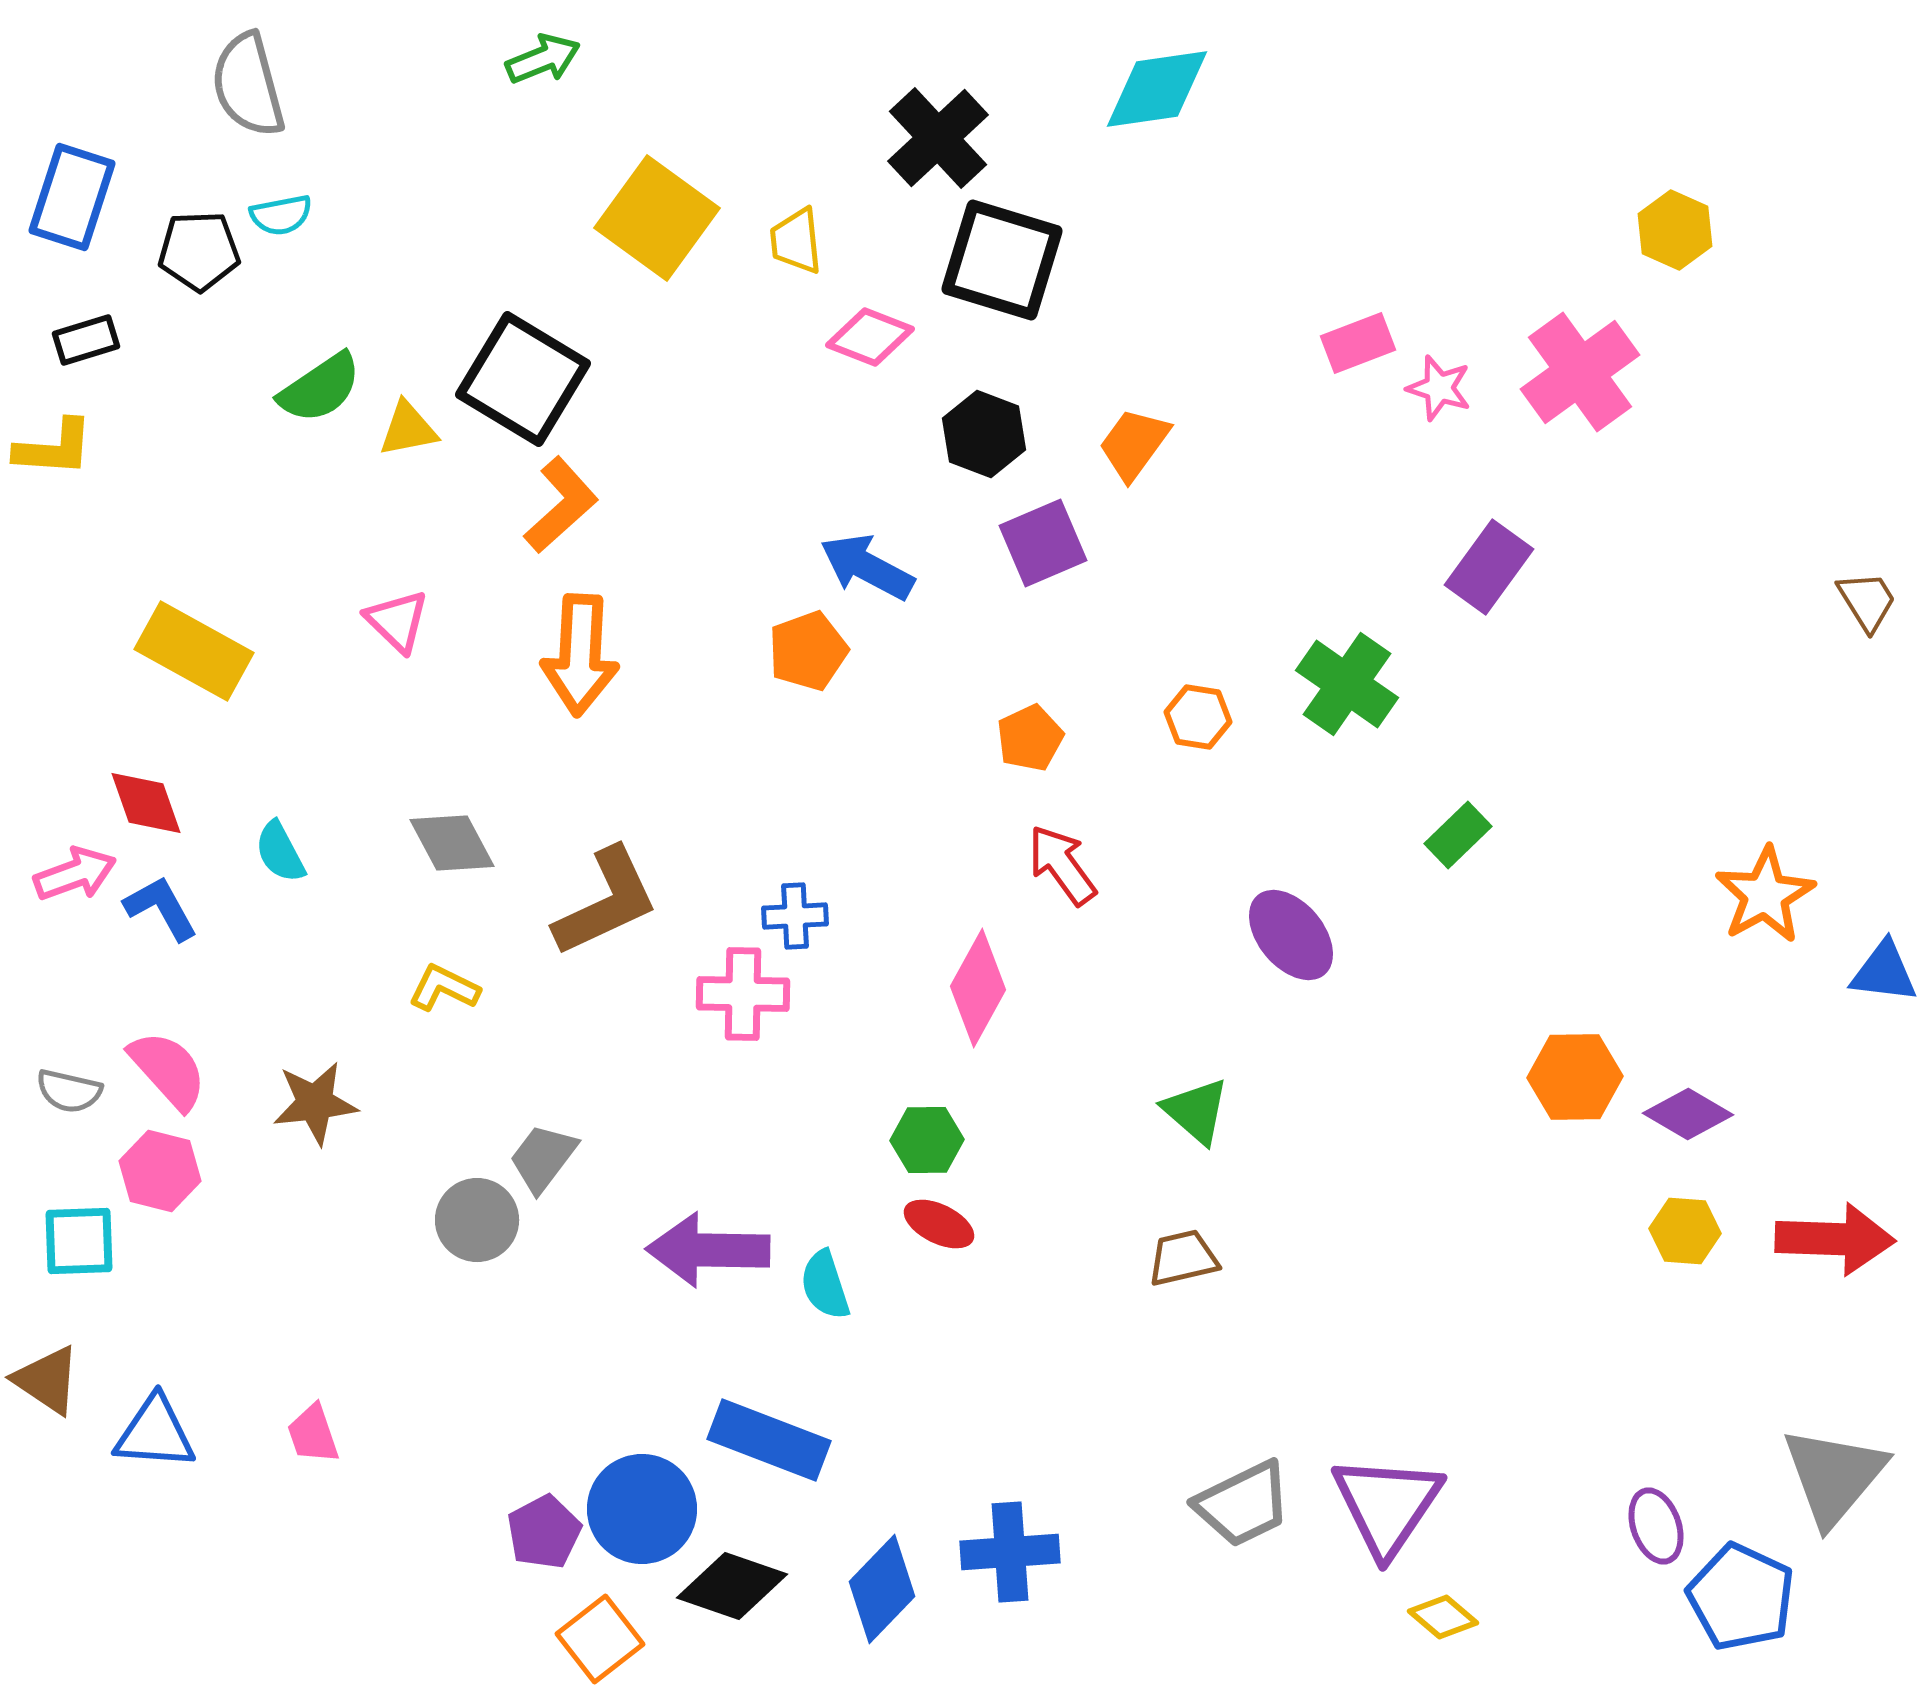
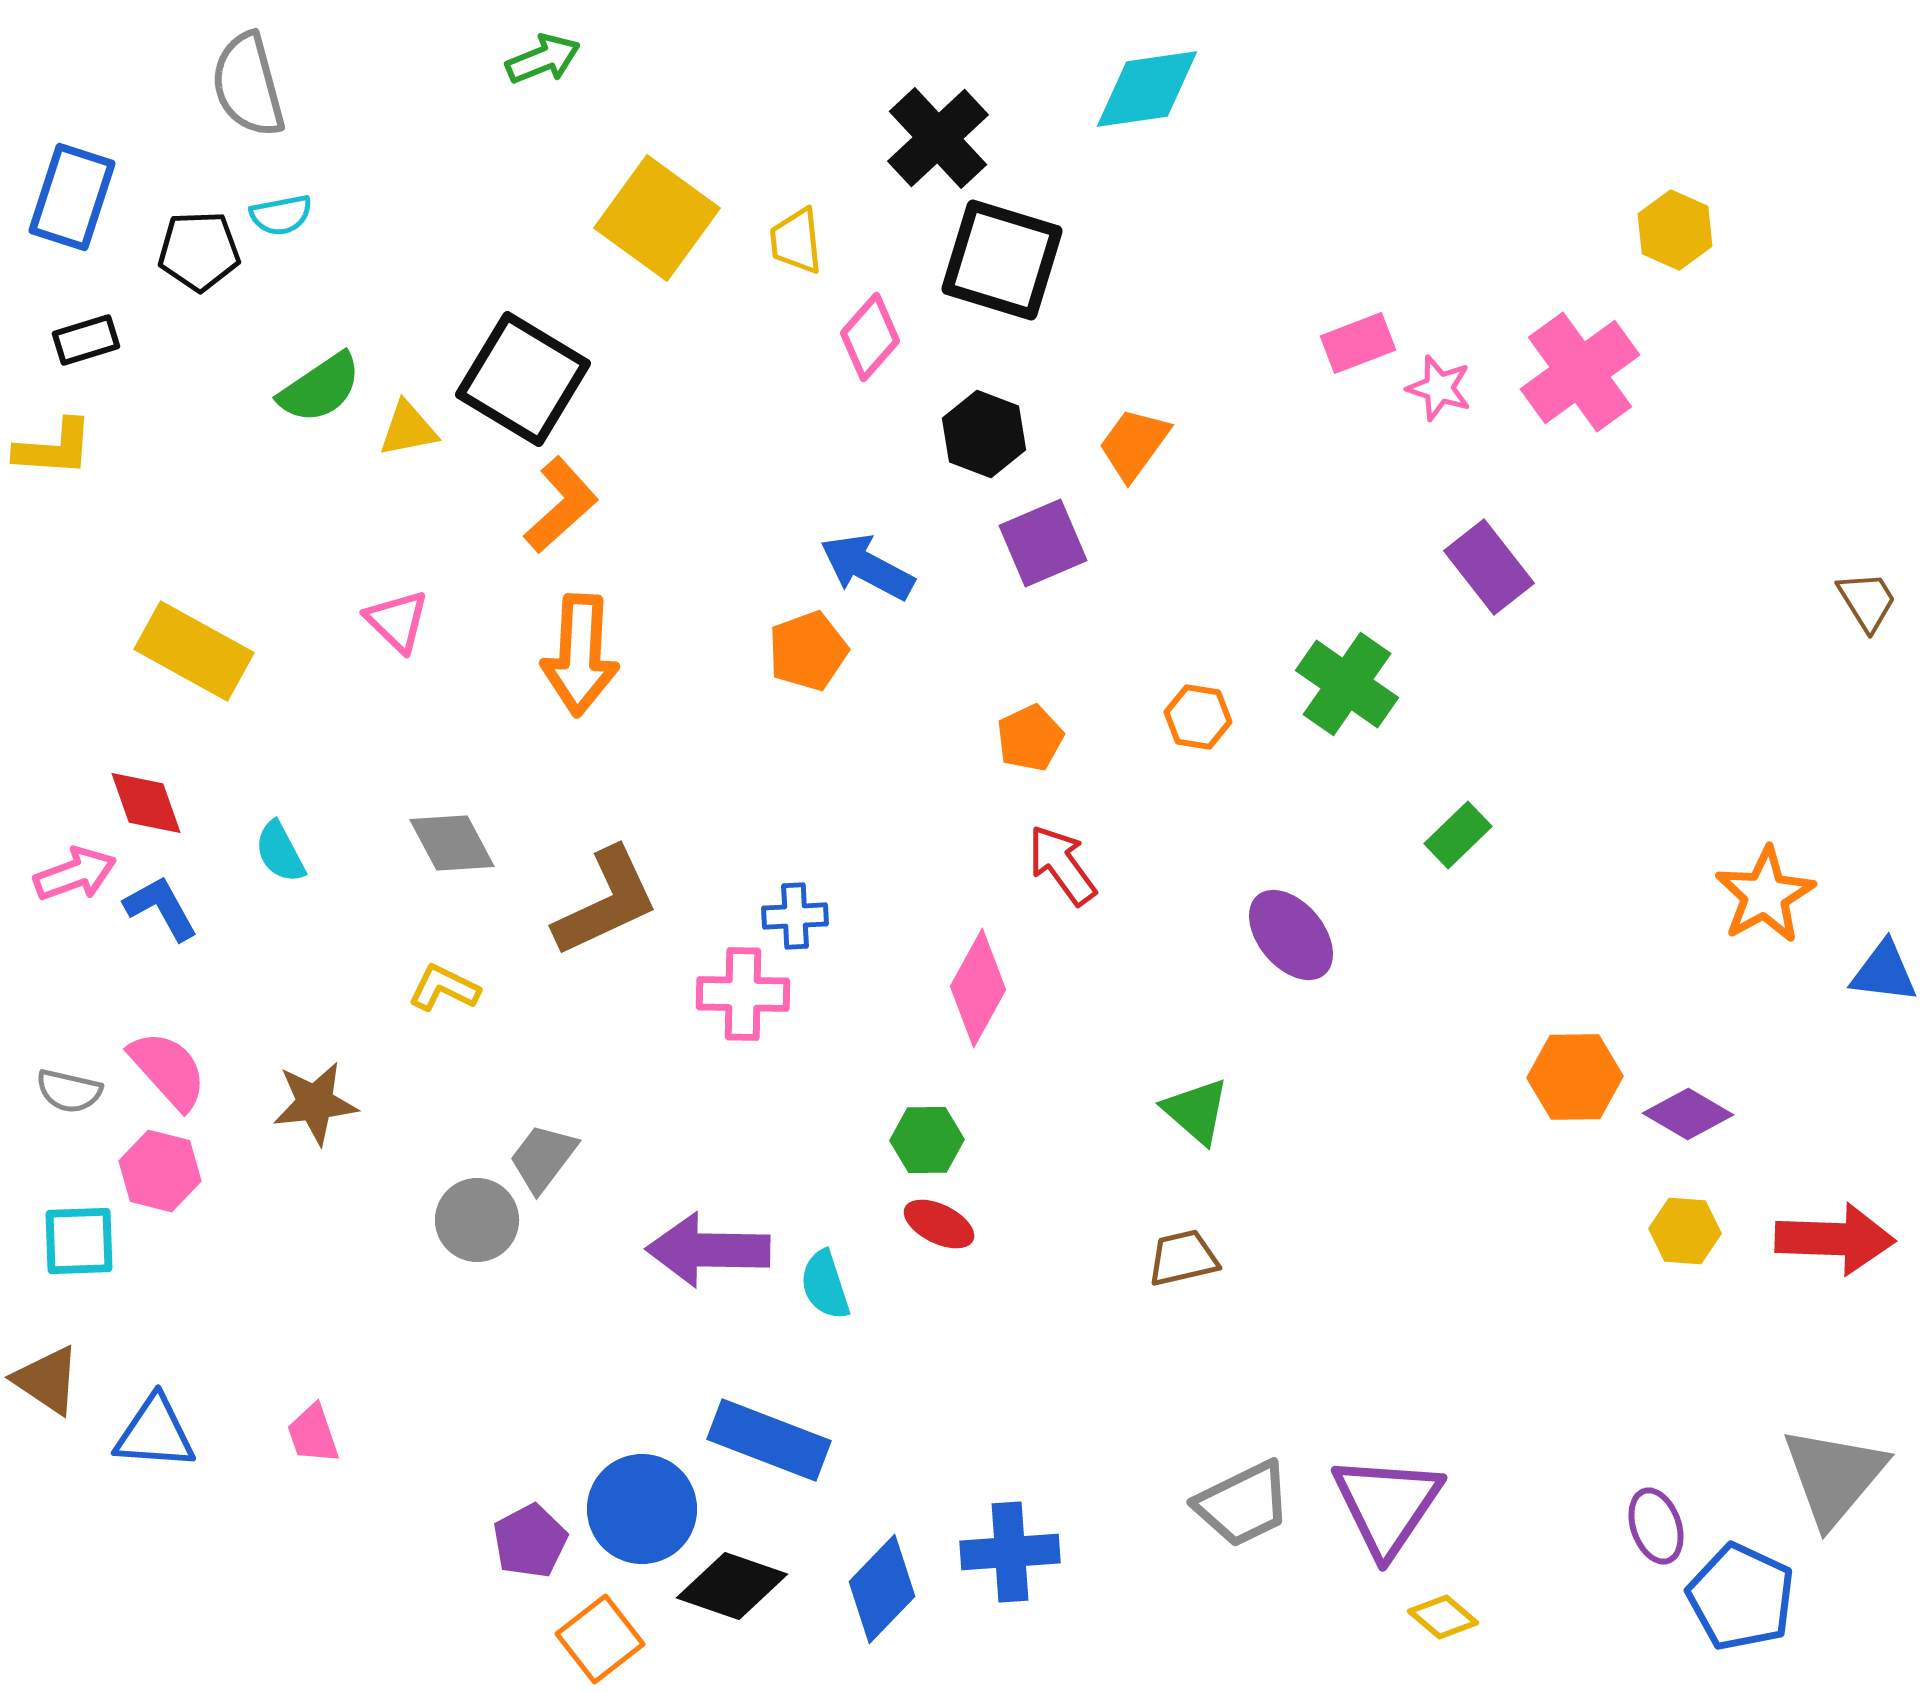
cyan diamond at (1157, 89): moved 10 px left
pink diamond at (870, 337): rotated 70 degrees counterclockwise
purple rectangle at (1489, 567): rotated 74 degrees counterclockwise
purple pentagon at (544, 1532): moved 14 px left, 9 px down
